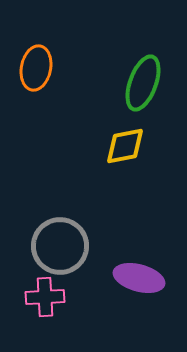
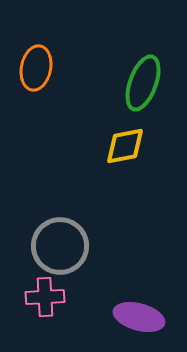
purple ellipse: moved 39 px down
